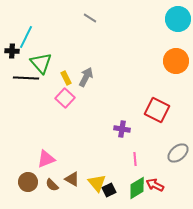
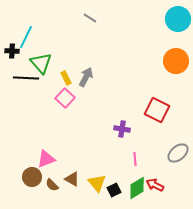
brown circle: moved 4 px right, 5 px up
black square: moved 5 px right
